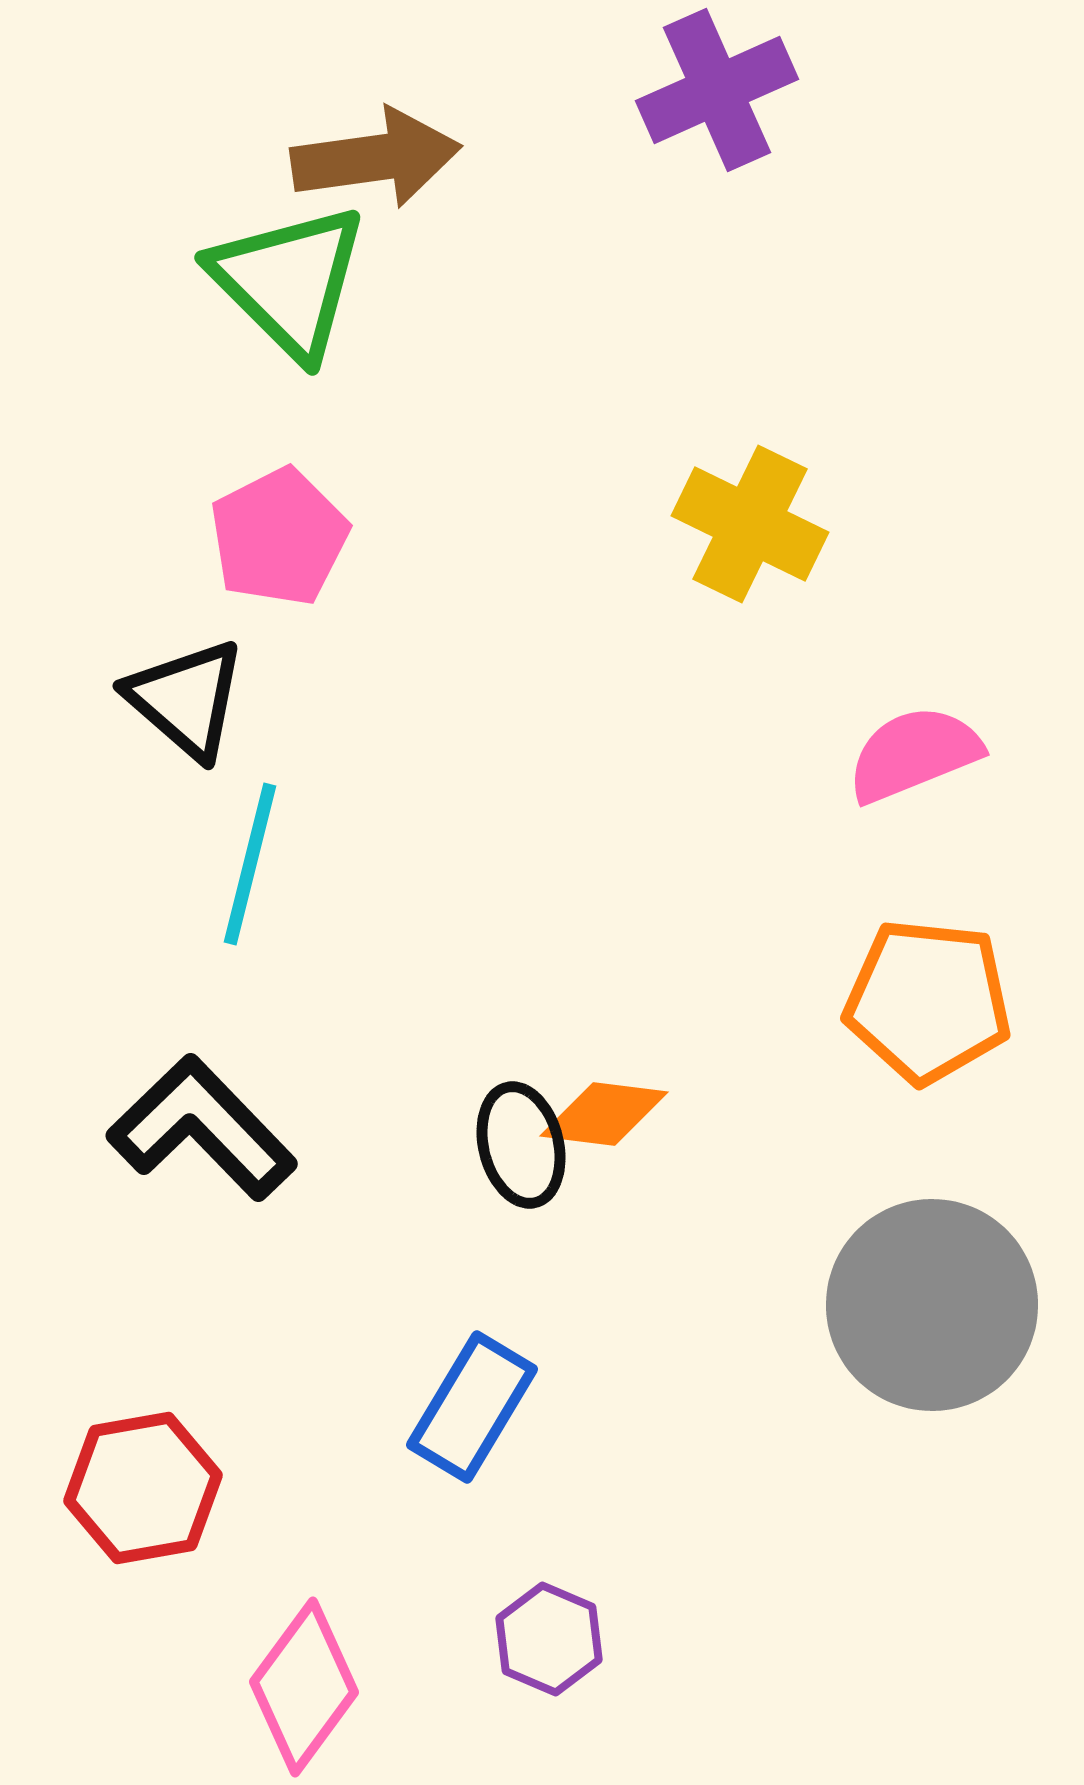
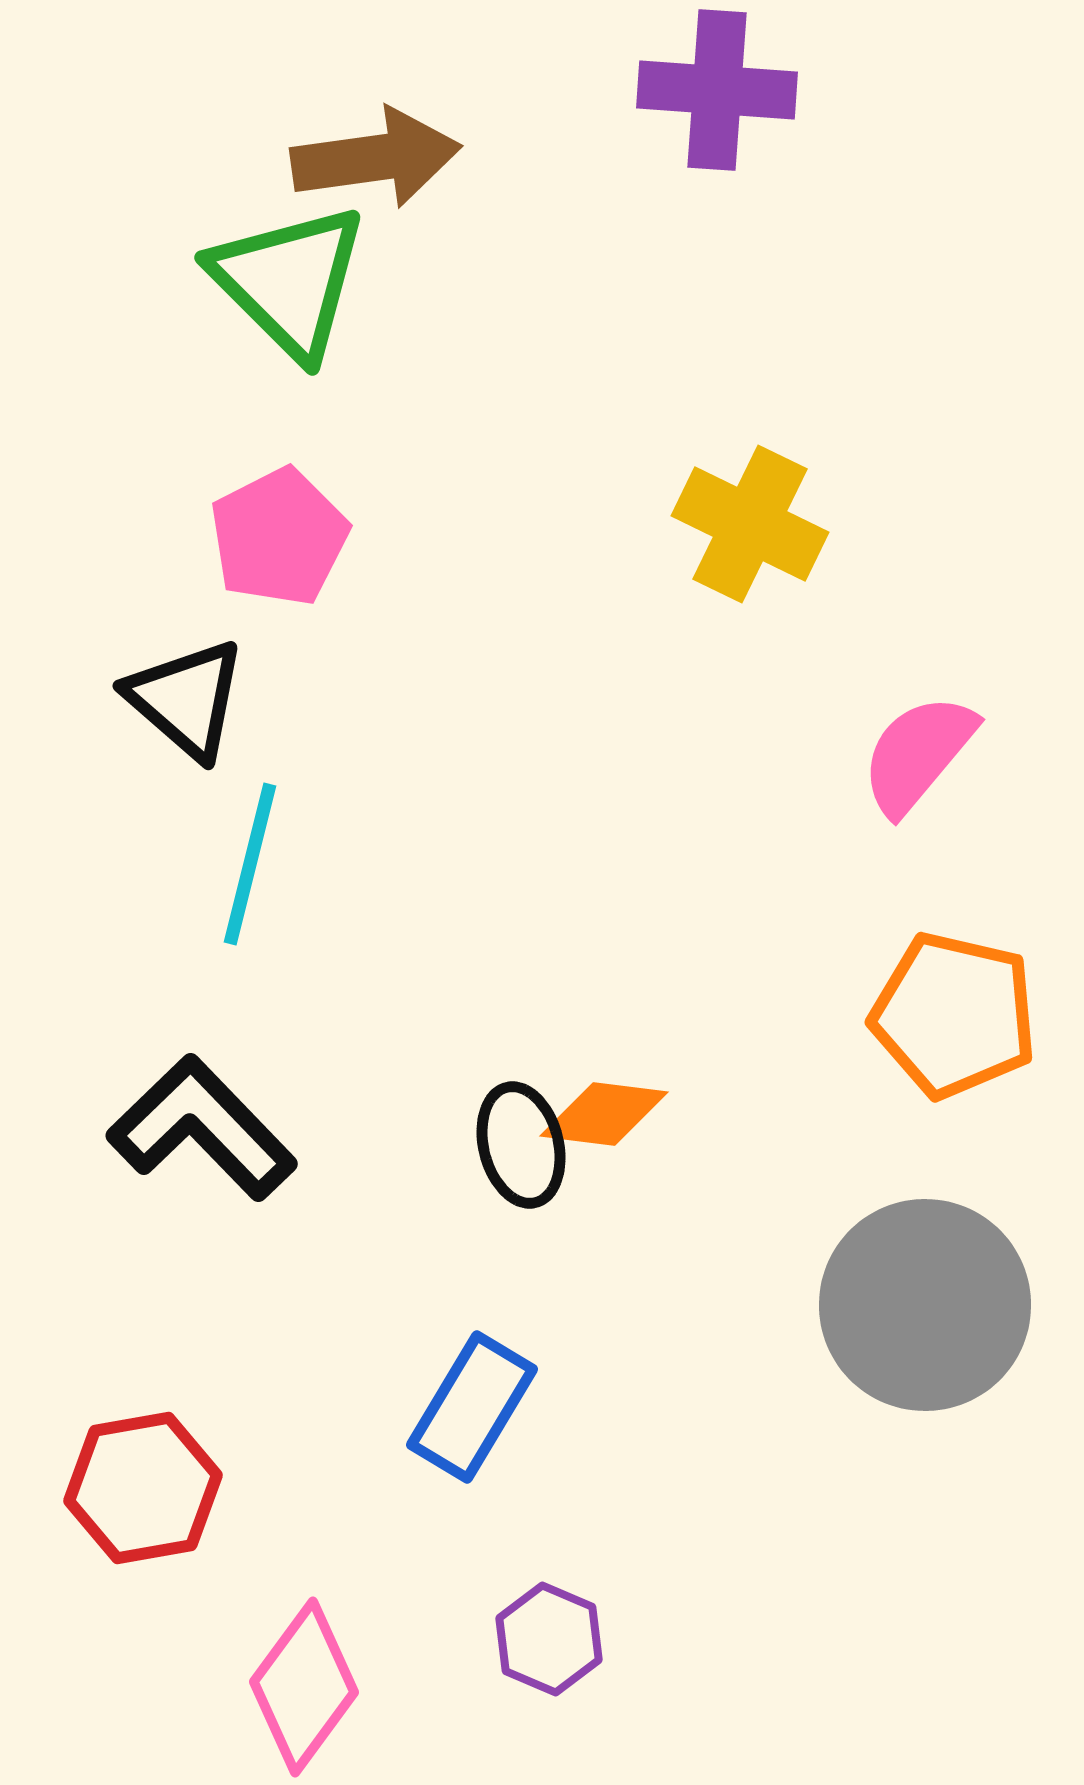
purple cross: rotated 28 degrees clockwise
pink semicircle: moved 4 px right; rotated 28 degrees counterclockwise
orange pentagon: moved 26 px right, 14 px down; rotated 7 degrees clockwise
gray circle: moved 7 px left
